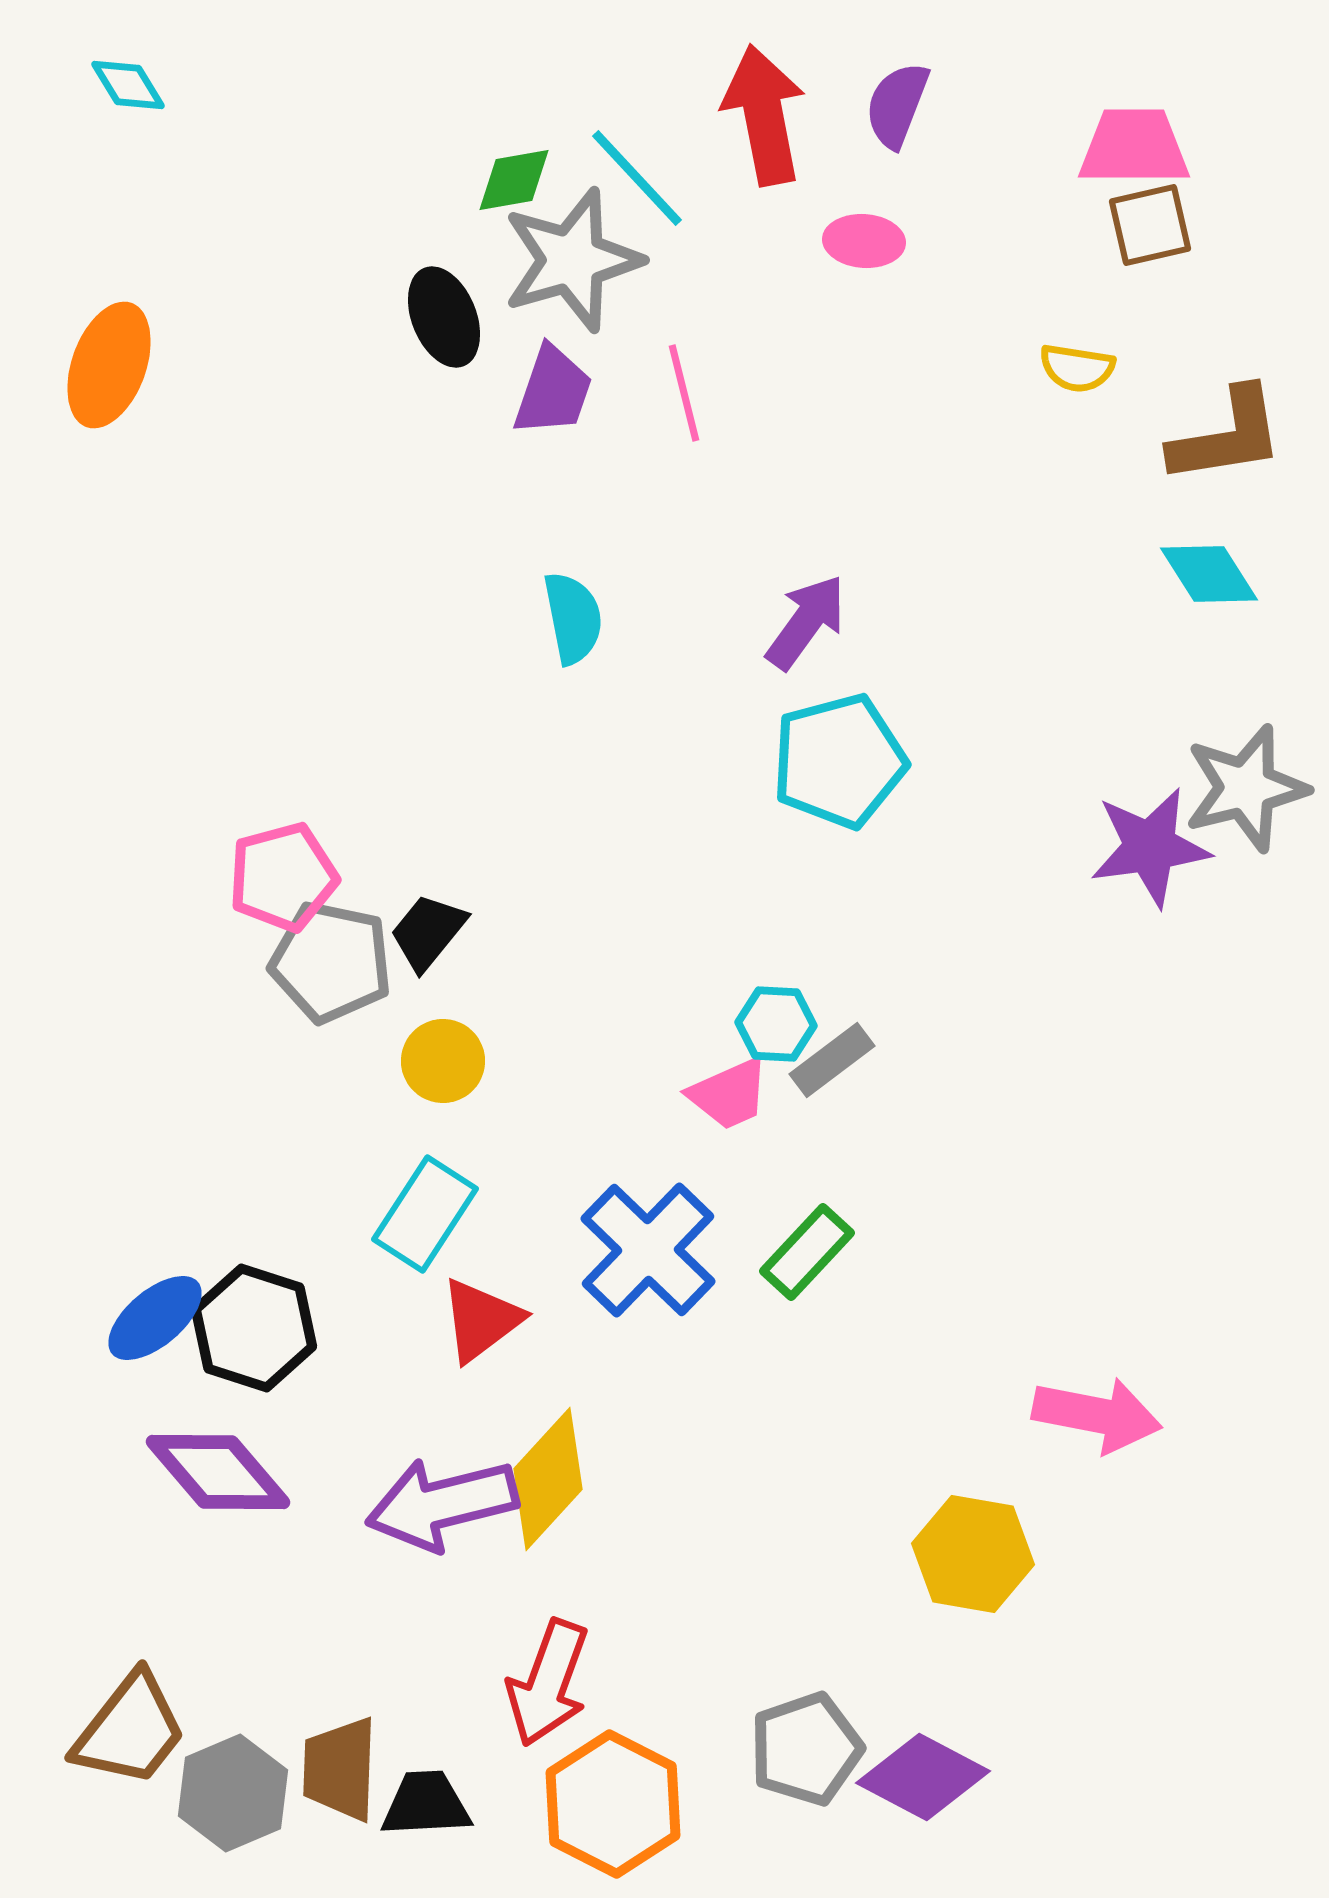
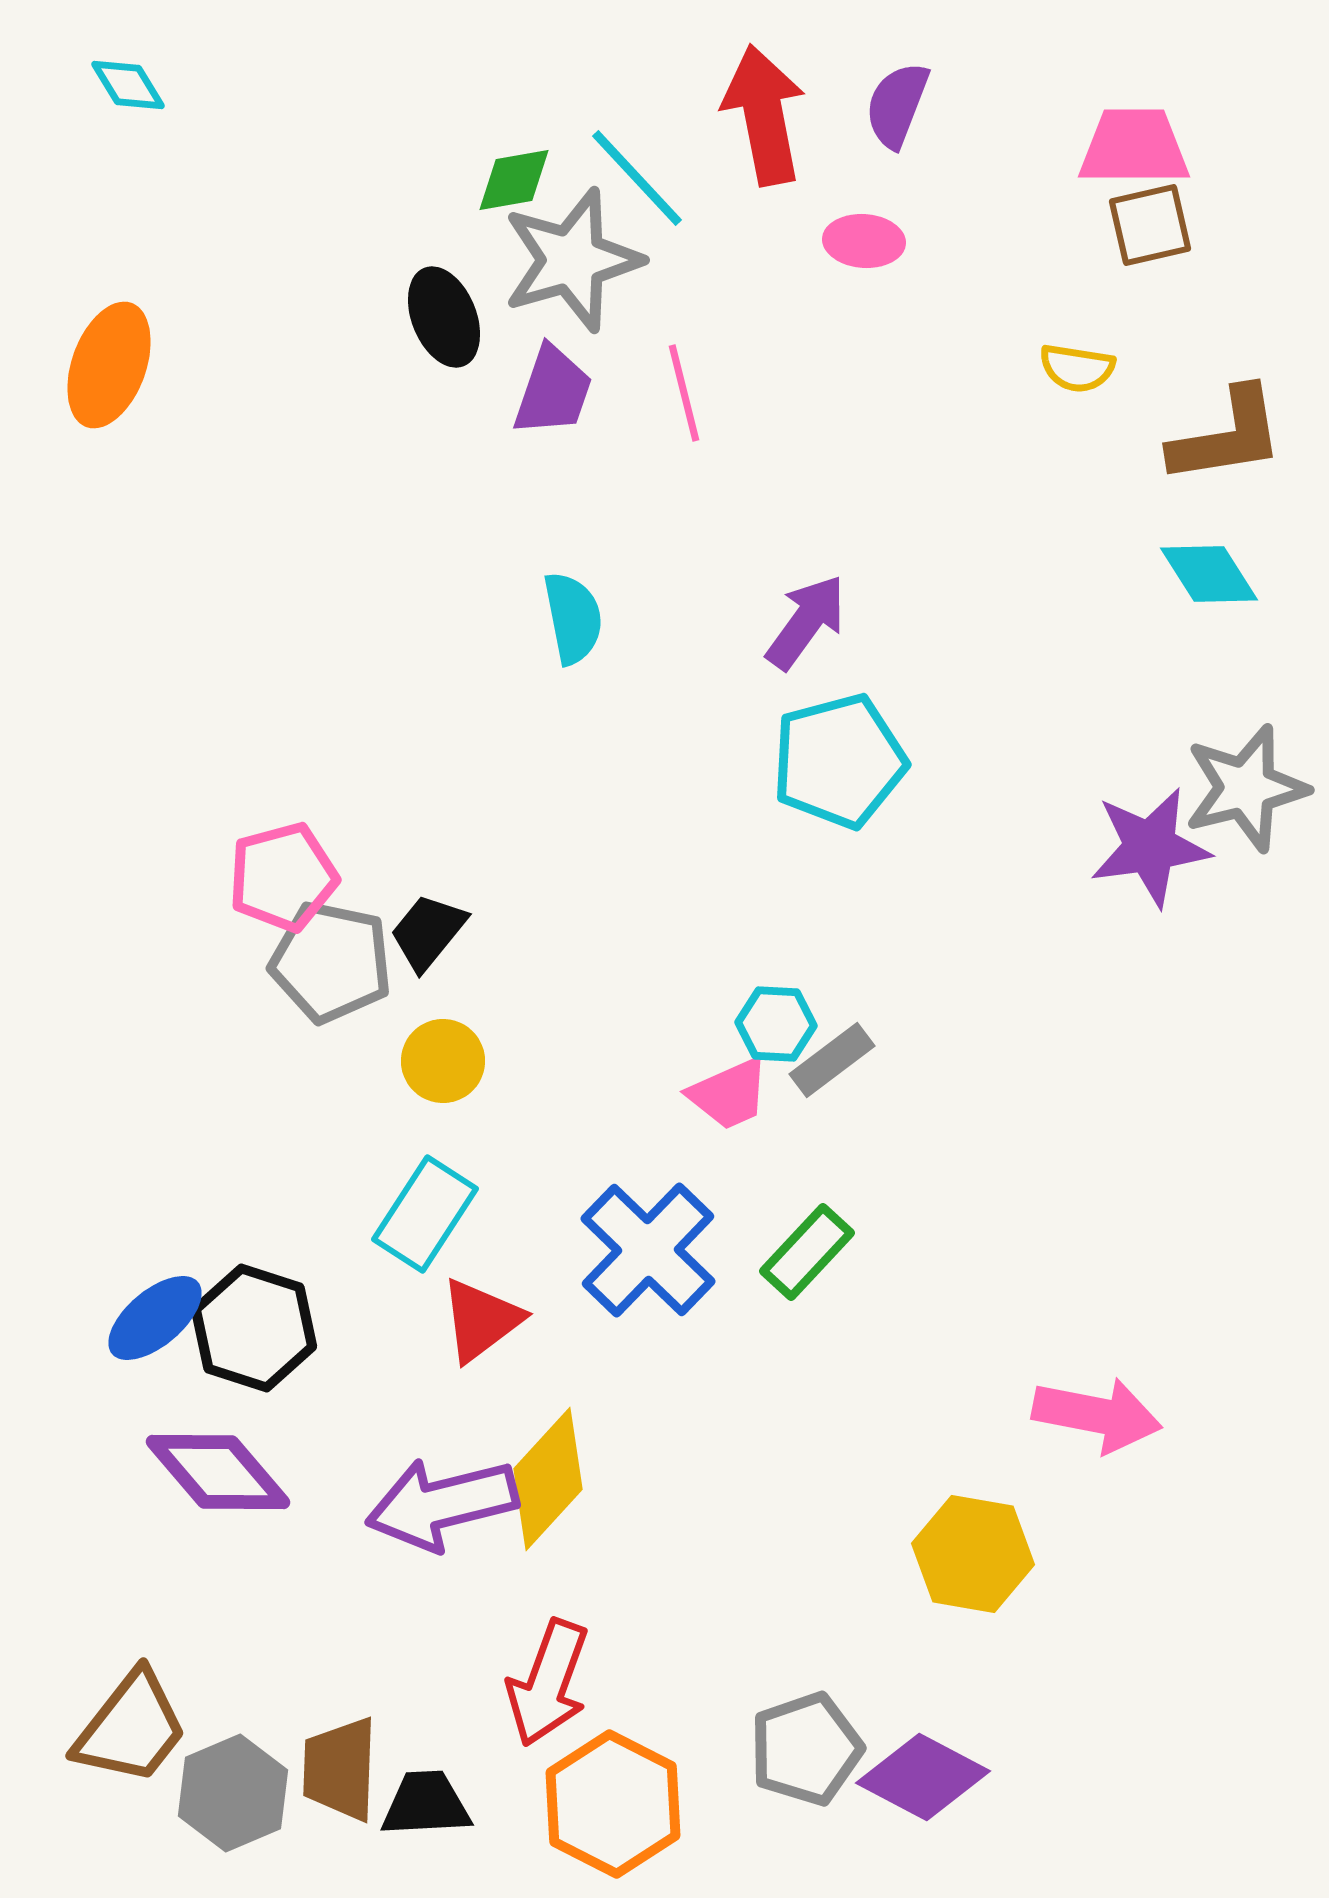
brown trapezoid at (130, 1730): moved 1 px right, 2 px up
